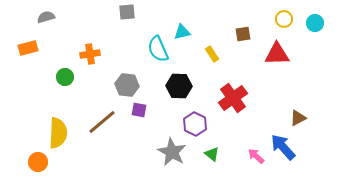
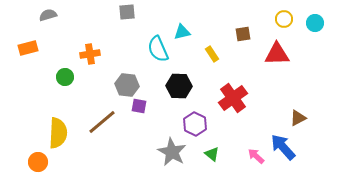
gray semicircle: moved 2 px right, 2 px up
purple square: moved 4 px up
